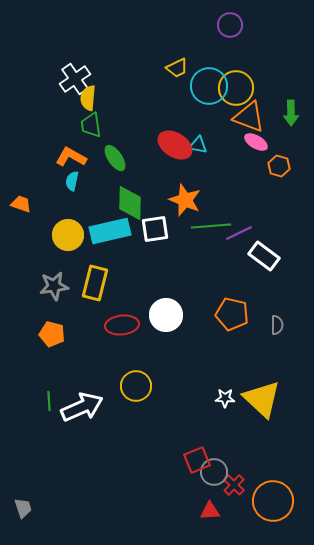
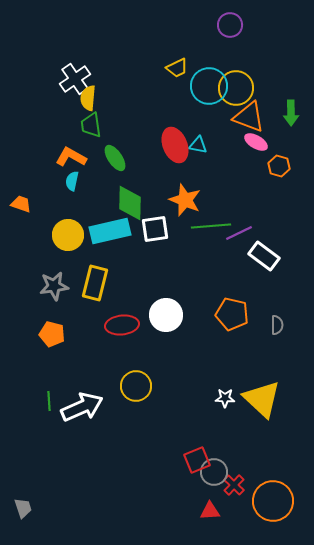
red ellipse at (175, 145): rotated 36 degrees clockwise
